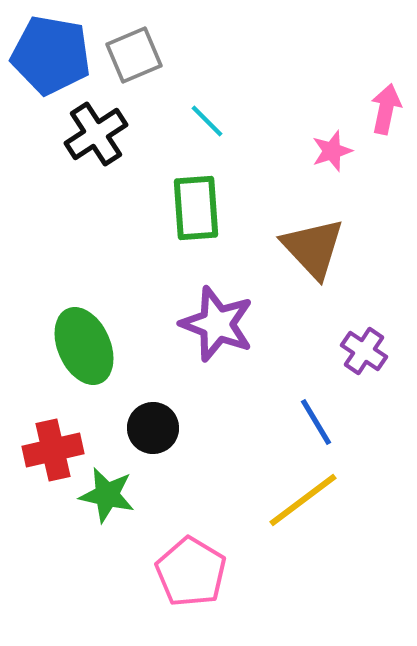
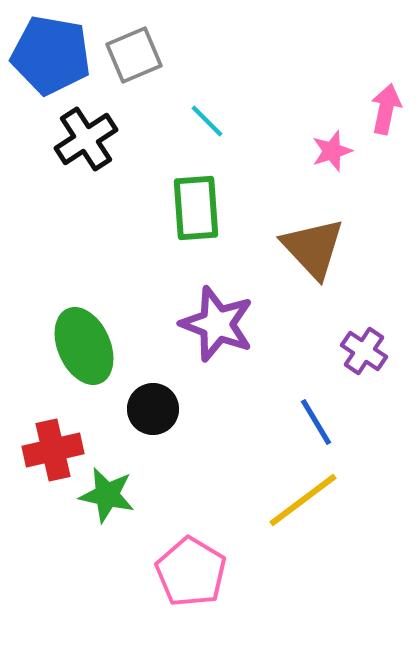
black cross: moved 10 px left, 5 px down
black circle: moved 19 px up
